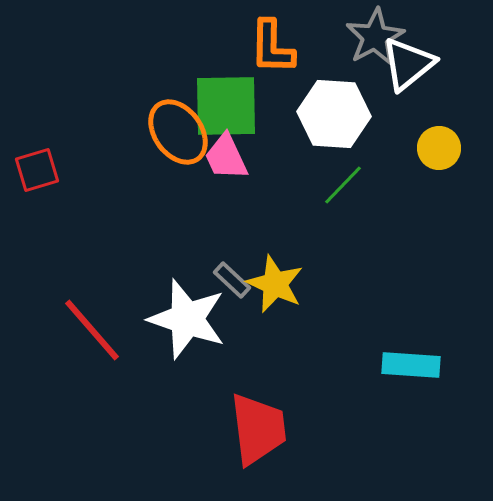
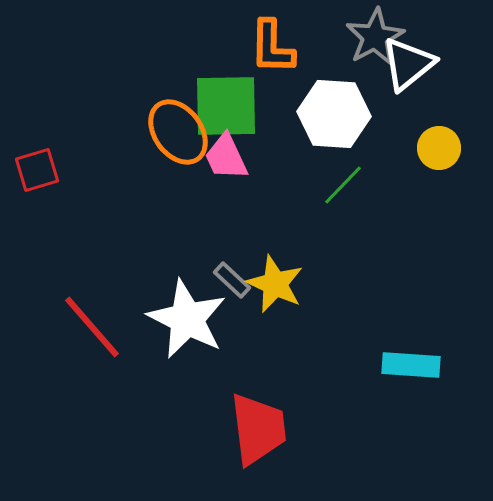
white star: rotated 8 degrees clockwise
red line: moved 3 px up
